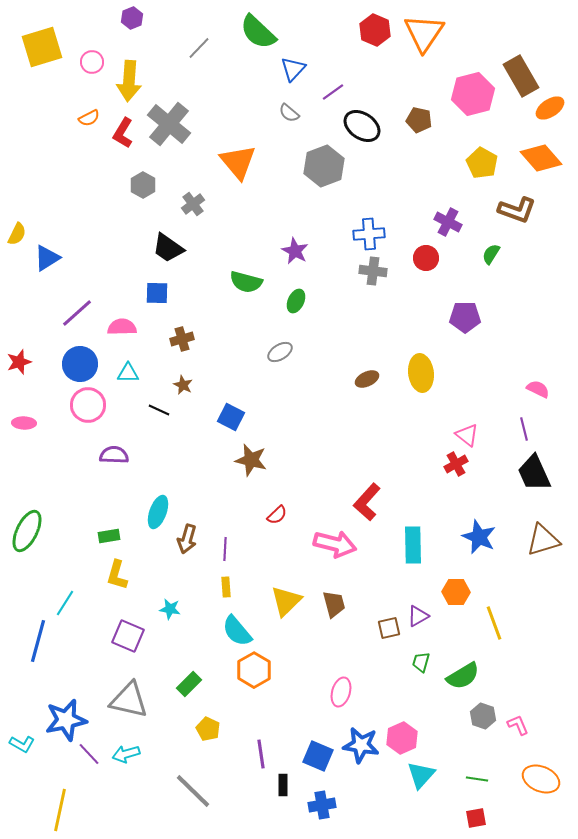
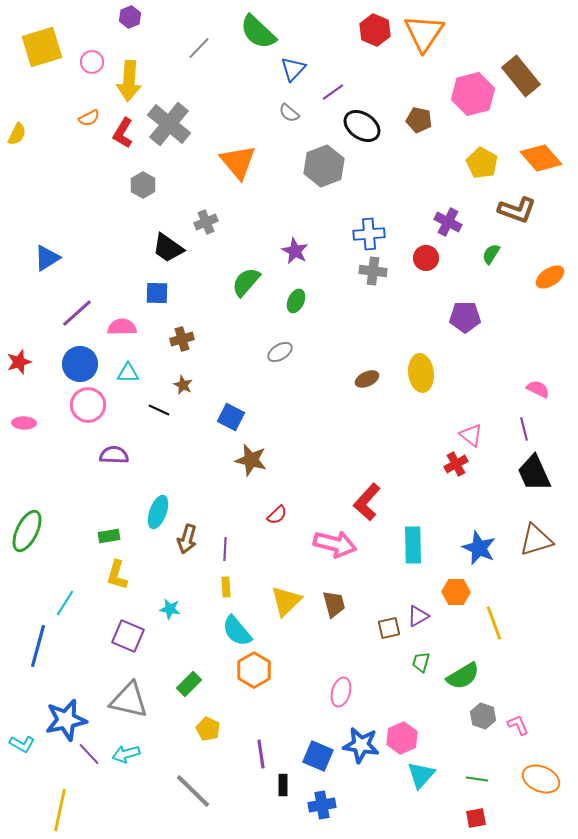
purple hexagon at (132, 18): moved 2 px left, 1 px up
brown rectangle at (521, 76): rotated 9 degrees counterclockwise
orange ellipse at (550, 108): moved 169 px down
gray cross at (193, 204): moved 13 px right, 18 px down; rotated 15 degrees clockwise
yellow semicircle at (17, 234): moved 100 px up
green semicircle at (246, 282): rotated 116 degrees clockwise
pink triangle at (467, 435): moved 4 px right
blue star at (479, 537): moved 11 px down
brown triangle at (543, 540): moved 7 px left
blue line at (38, 641): moved 5 px down
